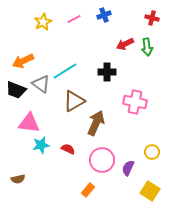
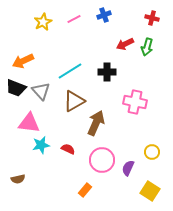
green arrow: rotated 24 degrees clockwise
cyan line: moved 5 px right
gray triangle: moved 7 px down; rotated 12 degrees clockwise
black trapezoid: moved 2 px up
orange rectangle: moved 3 px left
